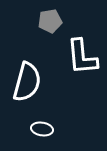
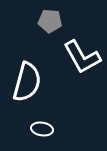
gray pentagon: rotated 15 degrees clockwise
white L-shape: rotated 24 degrees counterclockwise
